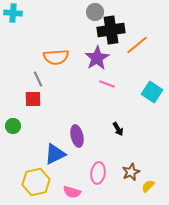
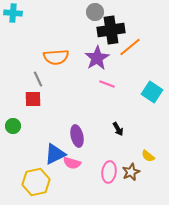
orange line: moved 7 px left, 2 px down
pink ellipse: moved 11 px right, 1 px up
yellow semicircle: moved 30 px up; rotated 96 degrees counterclockwise
pink semicircle: moved 29 px up
